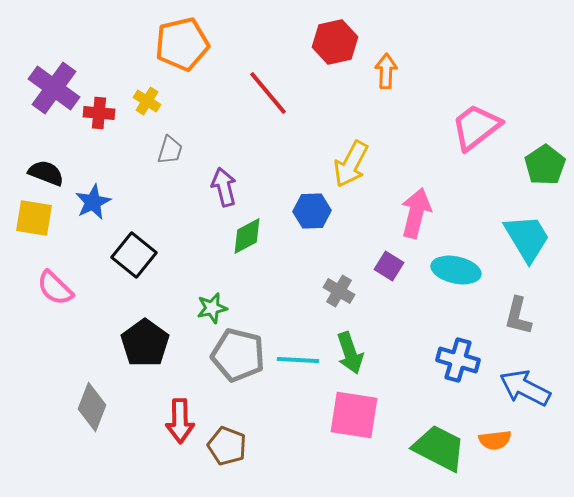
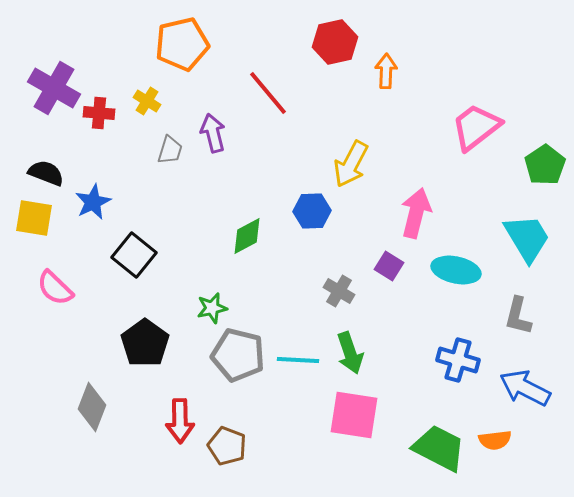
purple cross: rotated 6 degrees counterclockwise
purple arrow: moved 11 px left, 54 px up
